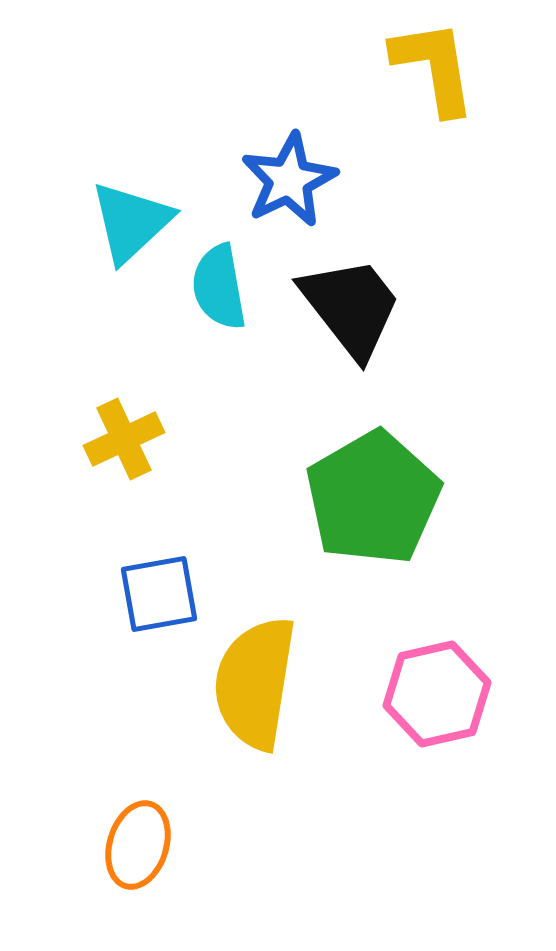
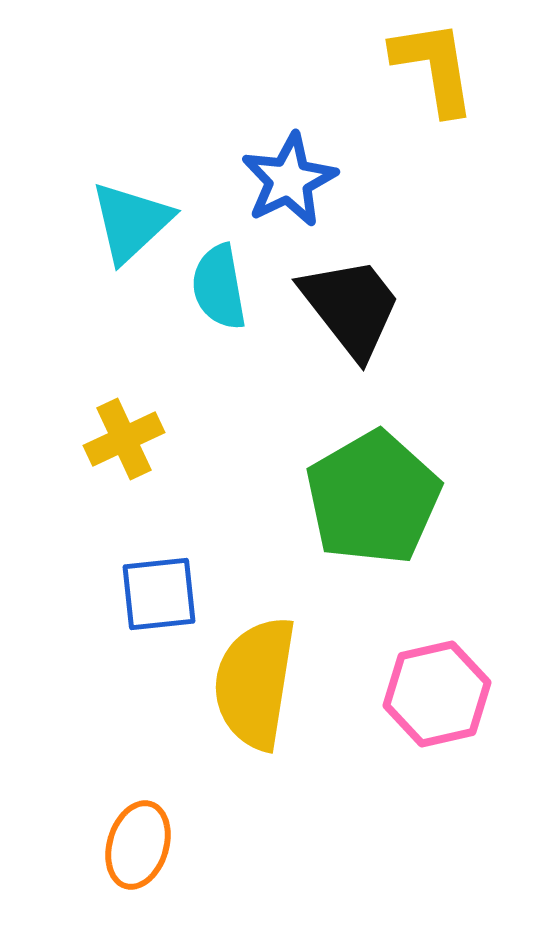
blue square: rotated 4 degrees clockwise
